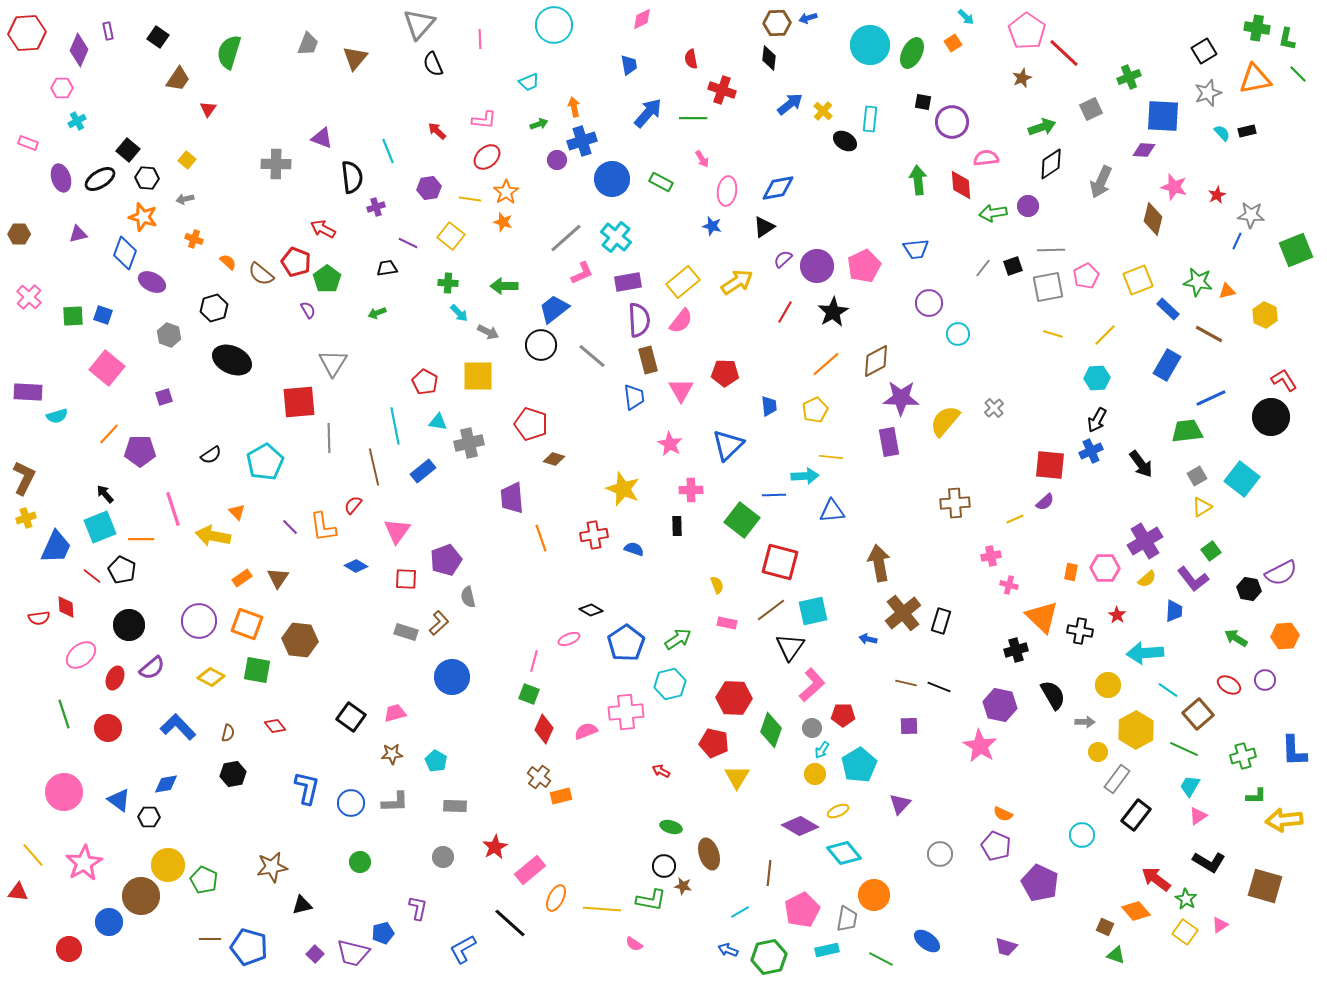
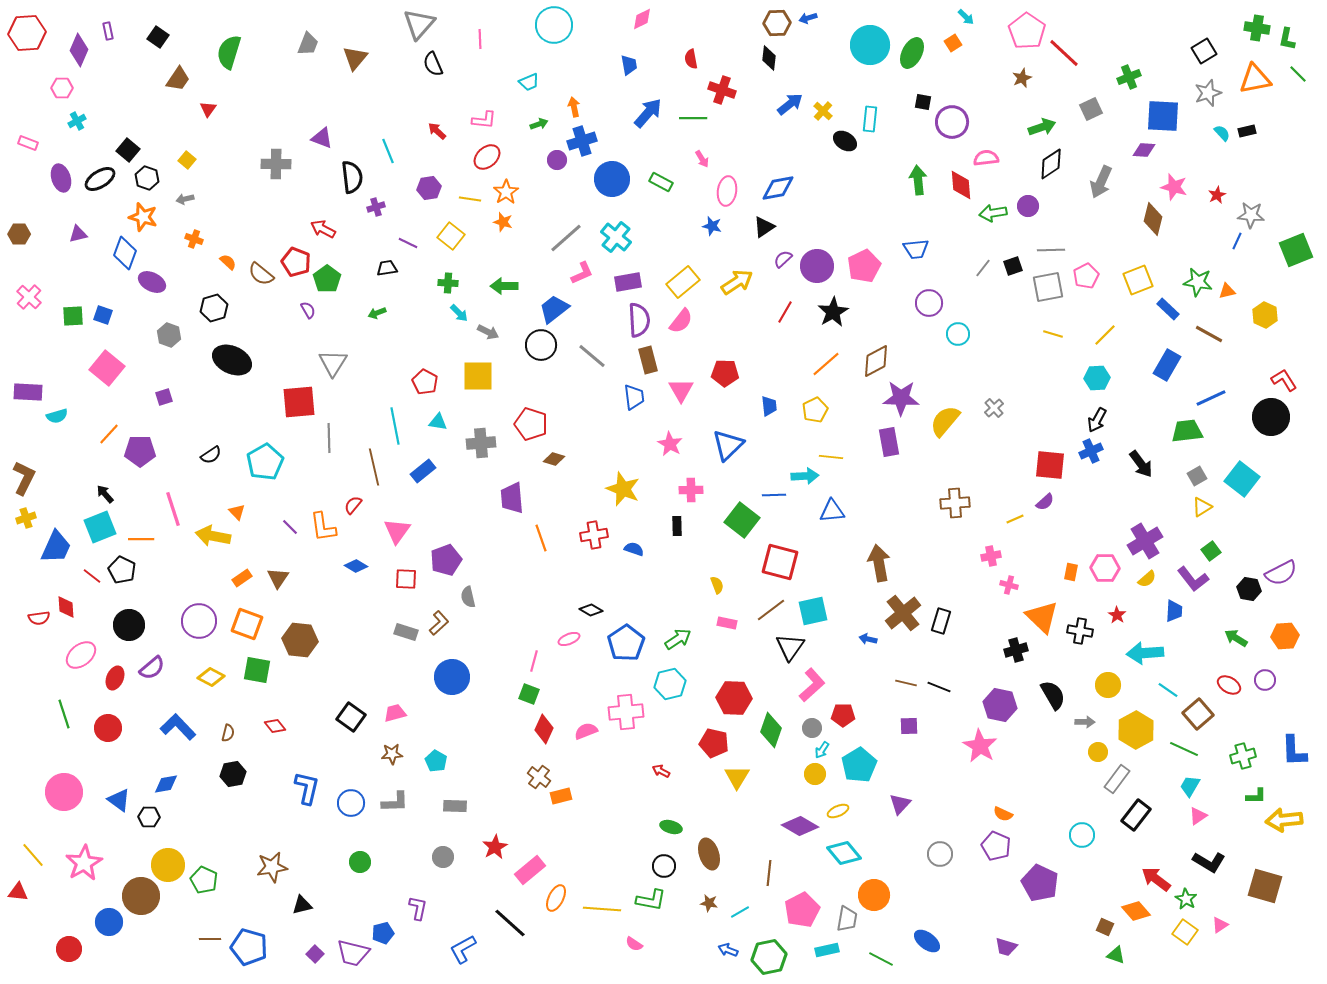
black hexagon at (147, 178): rotated 15 degrees clockwise
gray cross at (469, 443): moved 12 px right; rotated 8 degrees clockwise
brown star at (683, 886): moved 26 px right, 17 px down
